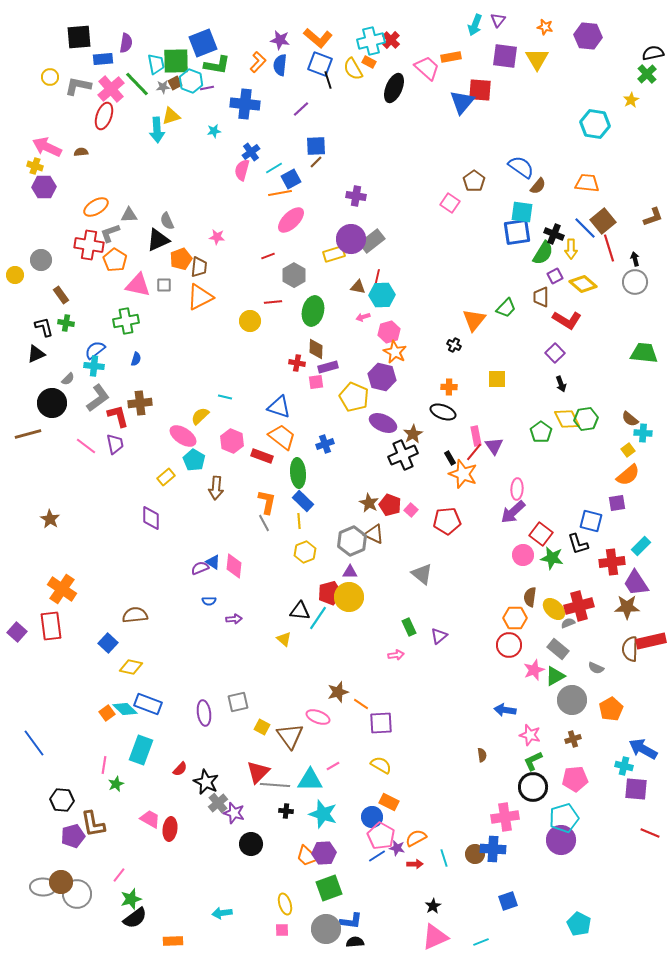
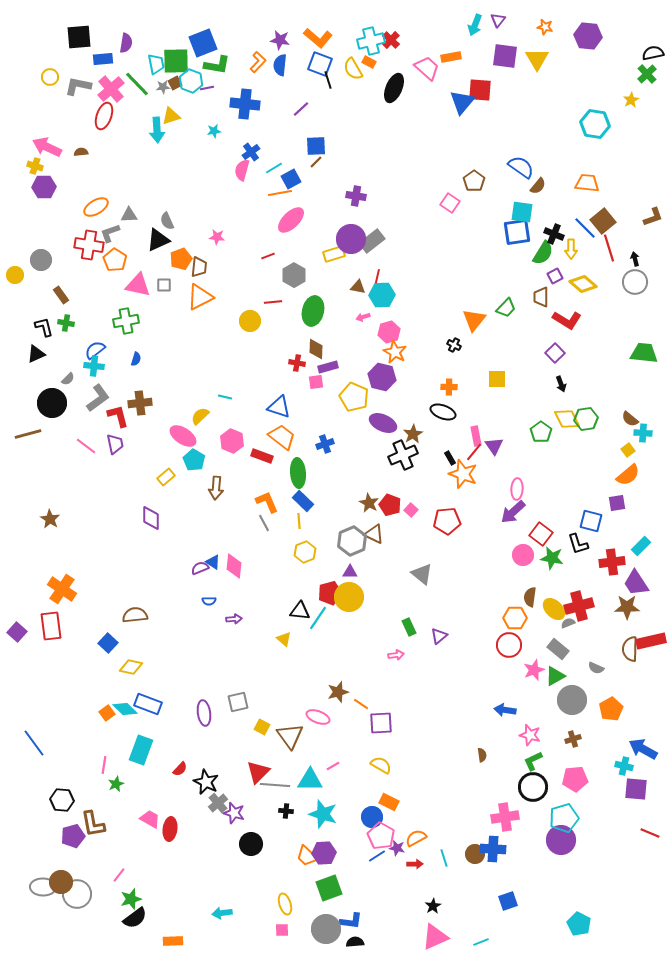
orange L-shape at (267, 502): rotated 35 degrees counterclockwise
